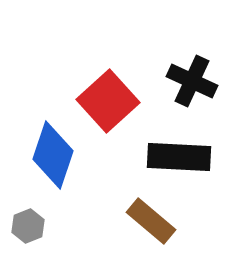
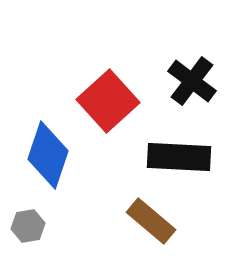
black cross: rotated 12 degrees clockwise
blue diamond: moved 5 px left
gray hexagon: rotated 12 degrees clockwise
